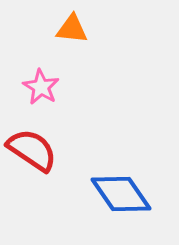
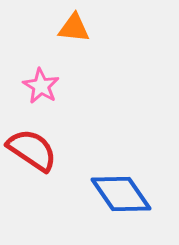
orange triangle: moved 2 px right, 1 px up
pink star: moved 1 px up
